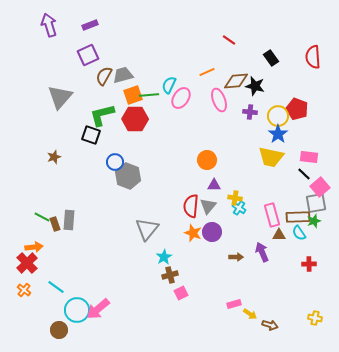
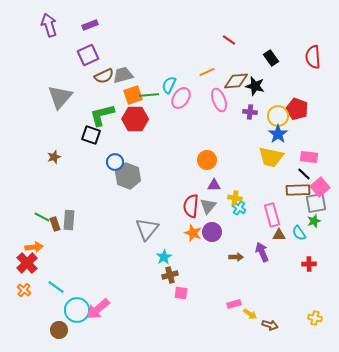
brown semicircle at (104, 76): rotated 144 degrees counterclockwise
brown rectangle at (298, 217): moved 27 px up
pink square at (181, 293): rotated 32 degrees clockwise
